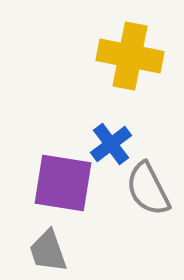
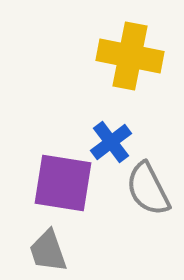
blue cross: moved 2 px up
